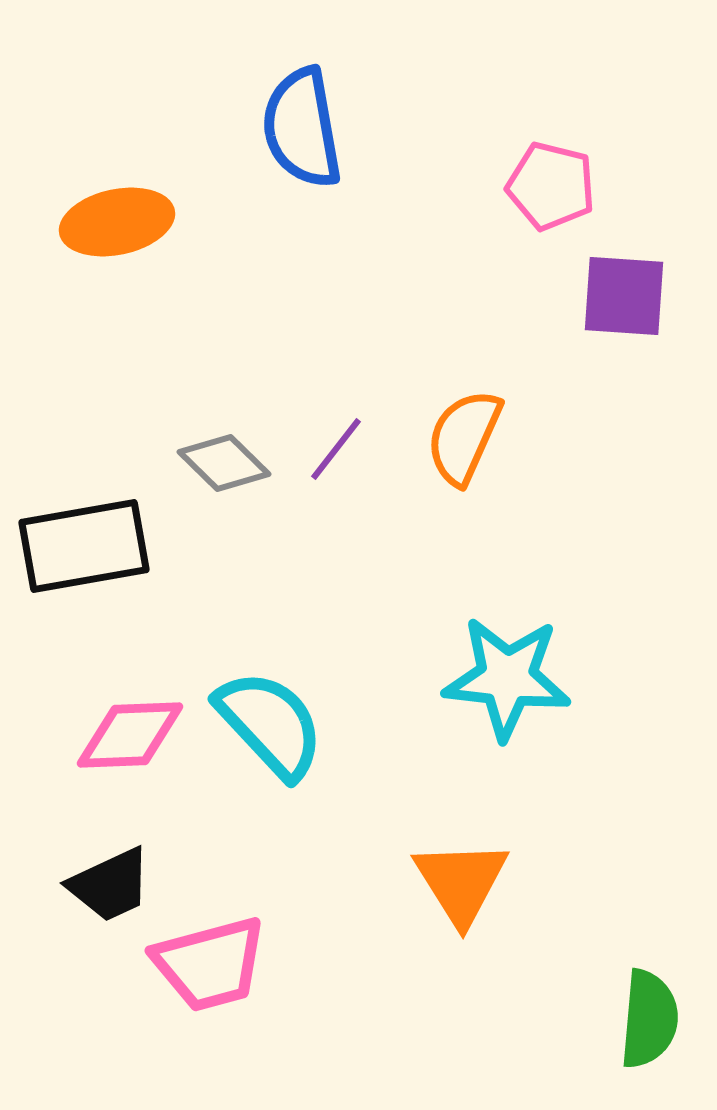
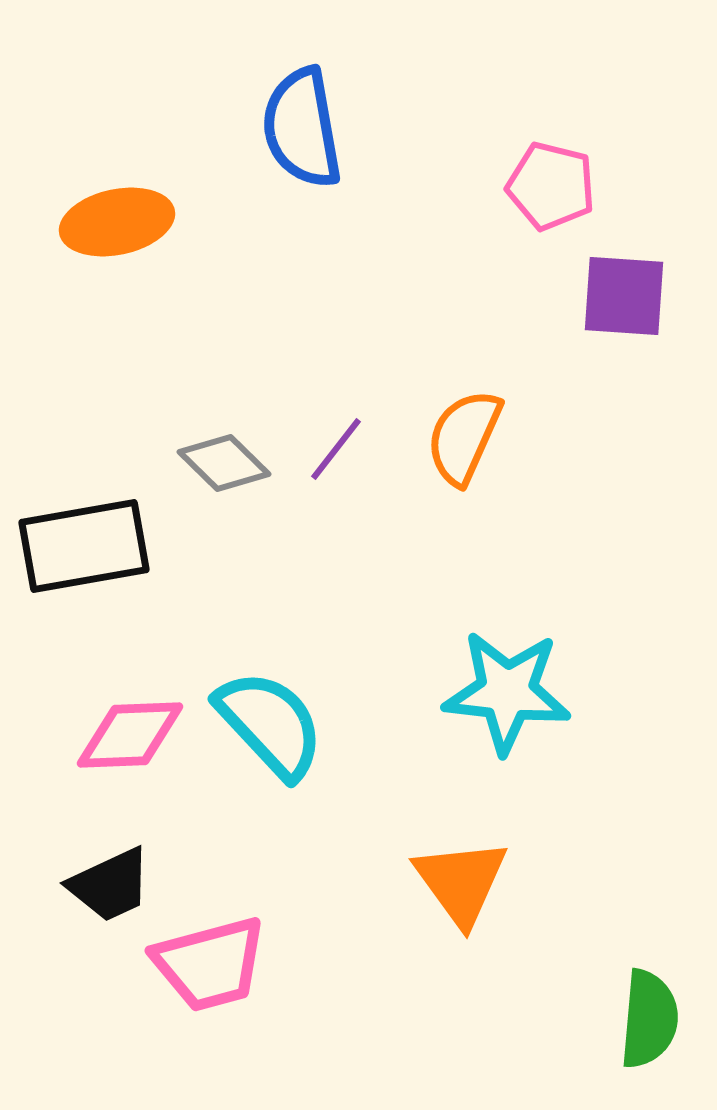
cyan star: moved 14 px down
orange triangle: rotated 4 degrees counterclockwise
